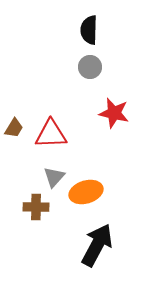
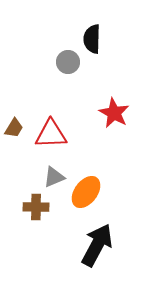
black semicircle: moved 3 px right, 9 px down
gray circle: moved 22 px left, 5 px up
red star: rotated 16 degrees clockwise
gray triangle: rotated 25 degrees clockwise
orange ellipse: rotated 36 degrees counterclockwise
